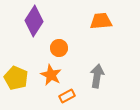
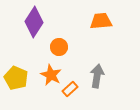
purple diamond: moved 1 px down
orange circle: moved 1 px up
orange rectangle: moved 3 px right, 7 px up; rotated 14 degrees counterclockwise
